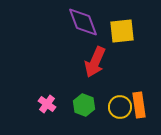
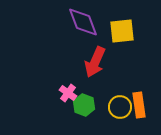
pink cross: moved 21 px right, 11 px up
